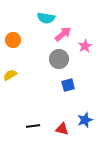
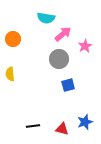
orange circle: moved 1 px up
yellow semicircle: moved 1 px up; rotated 64 degrees counterclockwise
blue star: moved 2 px down
